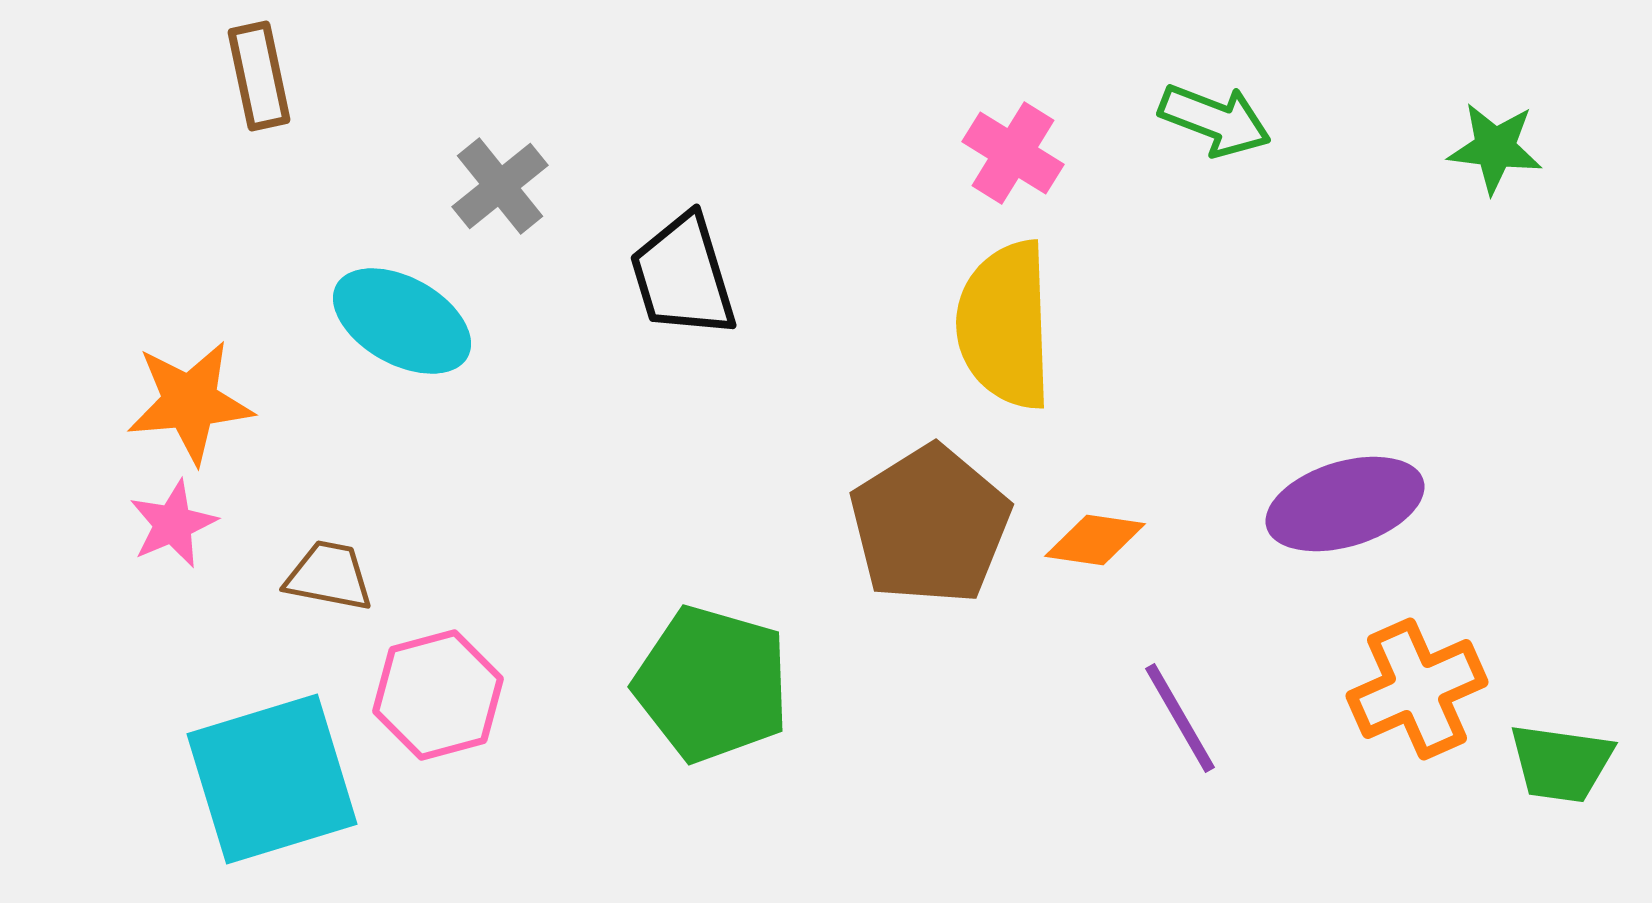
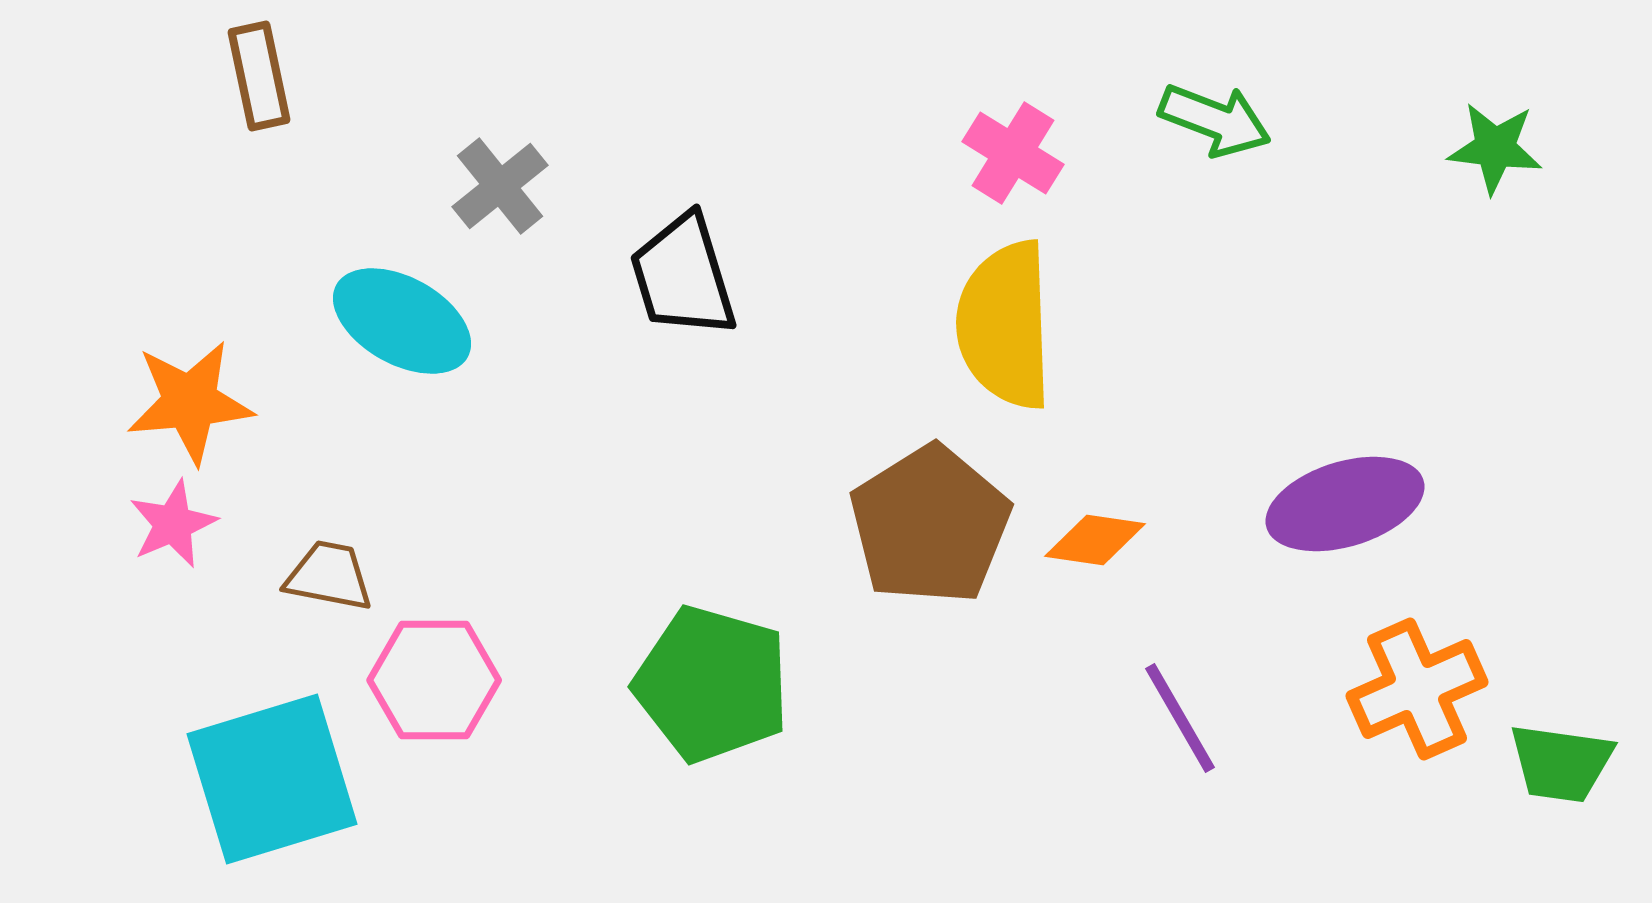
pink hexagon: moved 4 px left, 15 px up; rotated 15 degrees clockwise
